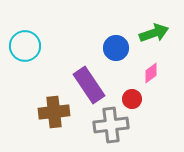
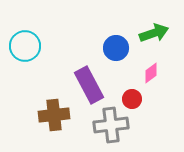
purple rectangle: rotated 6 degrees clockwise
brown cross: moved 3 px down
